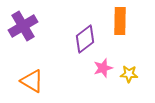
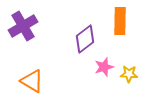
pink star: moved 1 px right, 1 px up
